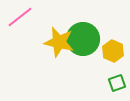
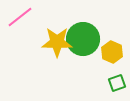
yellow star: moved 2 px left; rotated 12 degrees counterclockwise
yellow hexagon: moved 1 px left, 1 px down
